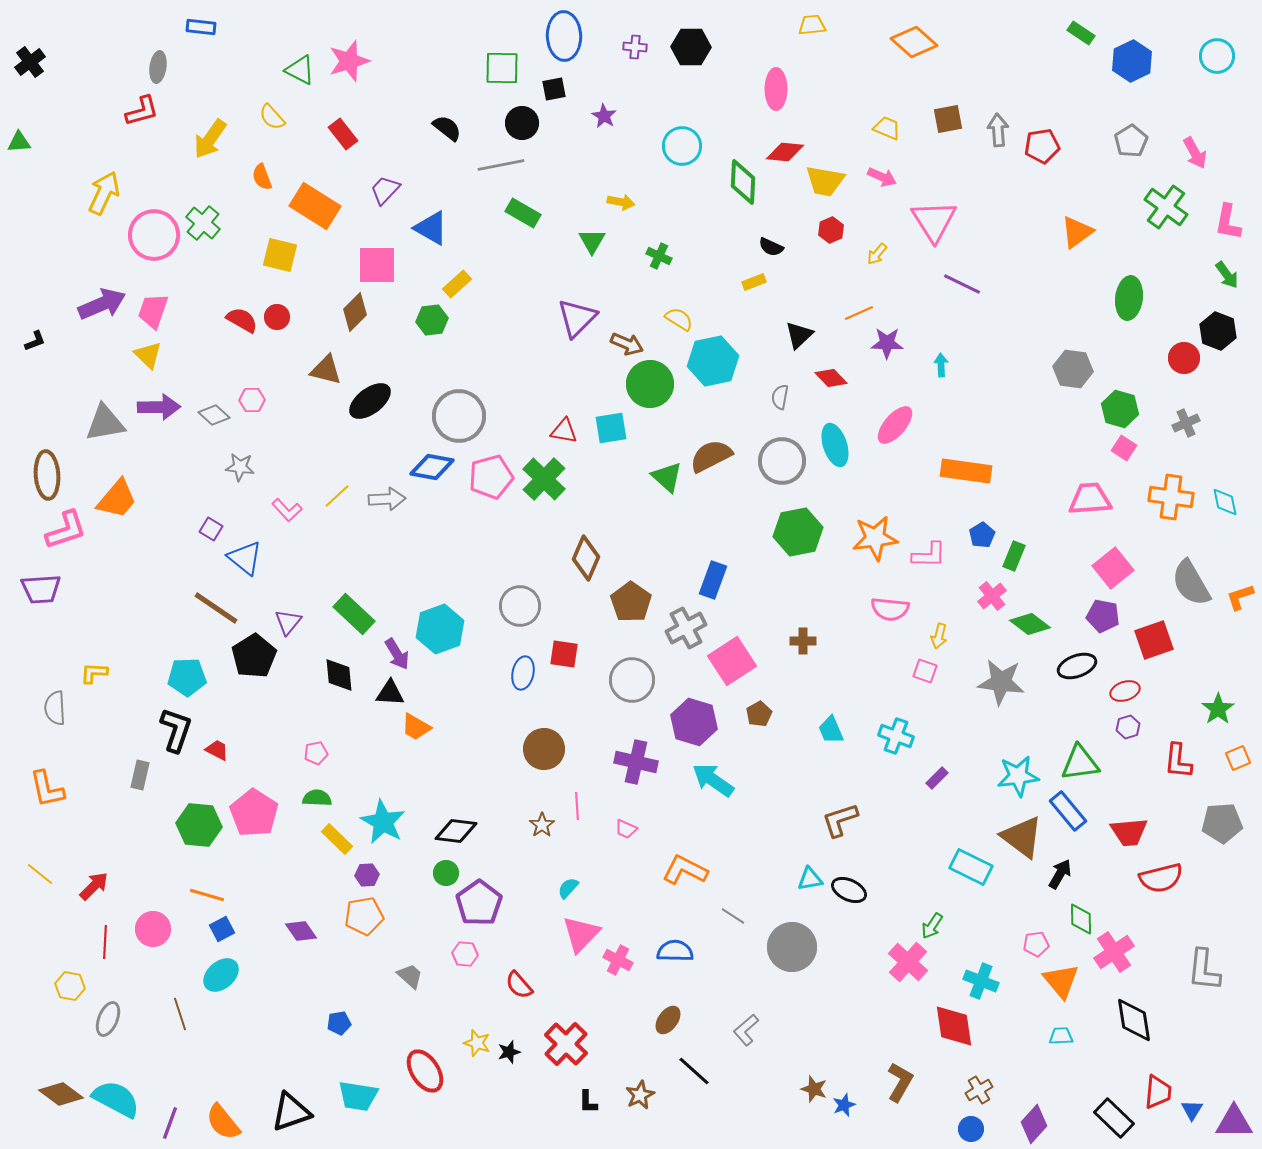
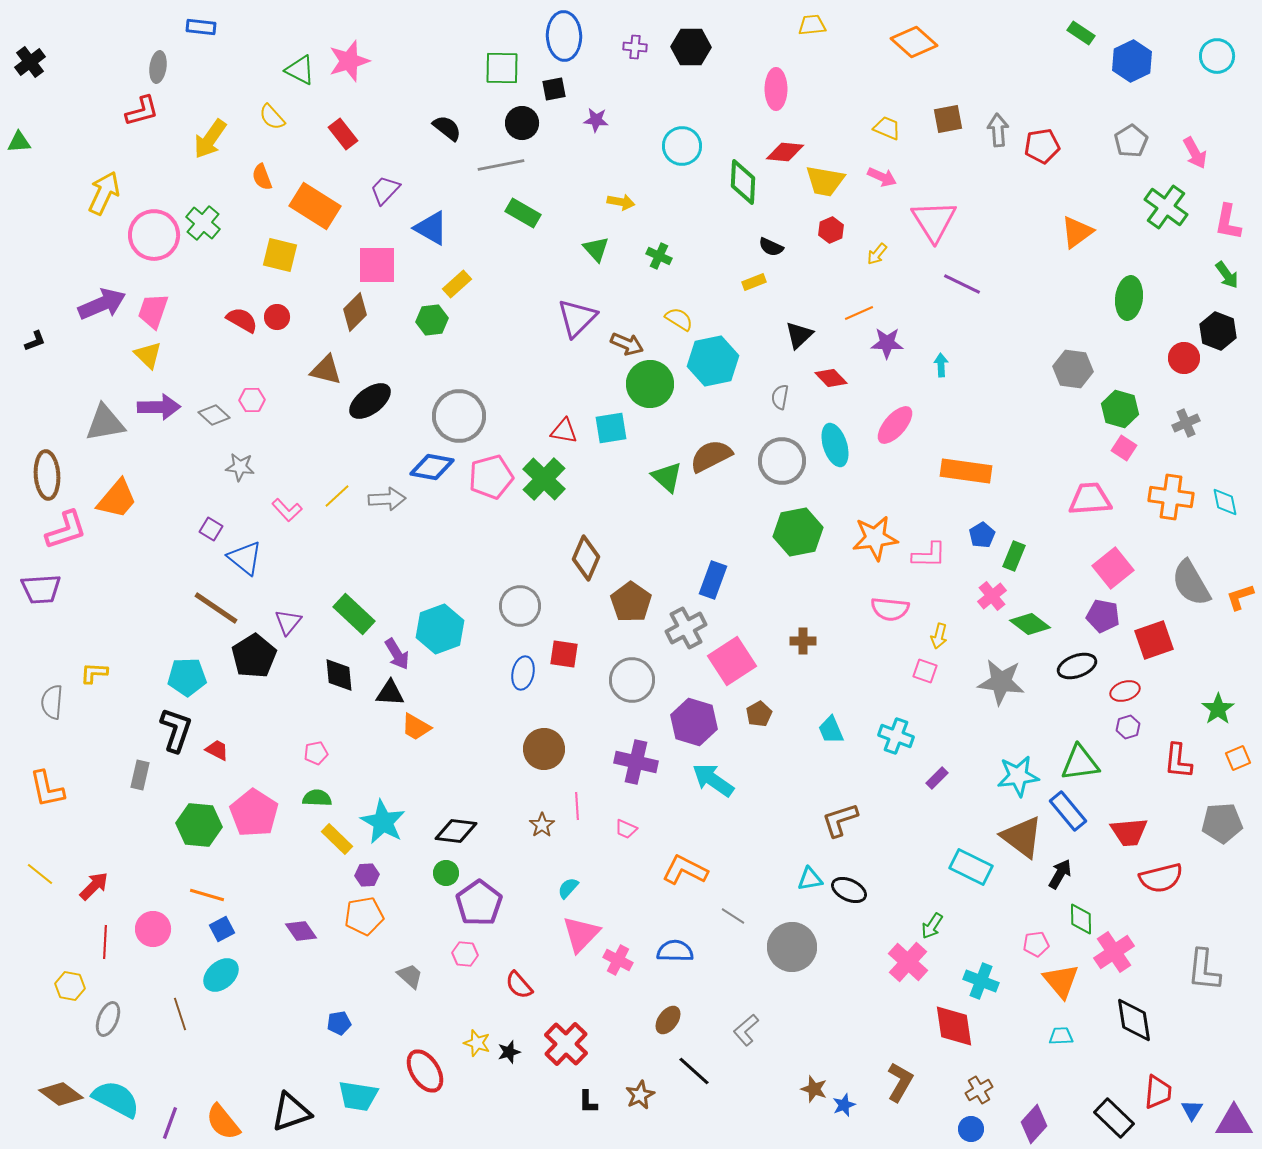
purple star at (604, 116): moved 8 px left, 4 px down; rotated 25 degrees counterclockwise
green triangle at (592, 241): moved 4 px right, 8 px down; rotated 12 degrees counterclockwise
gray semicircle at (55, 708): moved 3 px left, 6 px up; rotated 8 degrees clockwise
